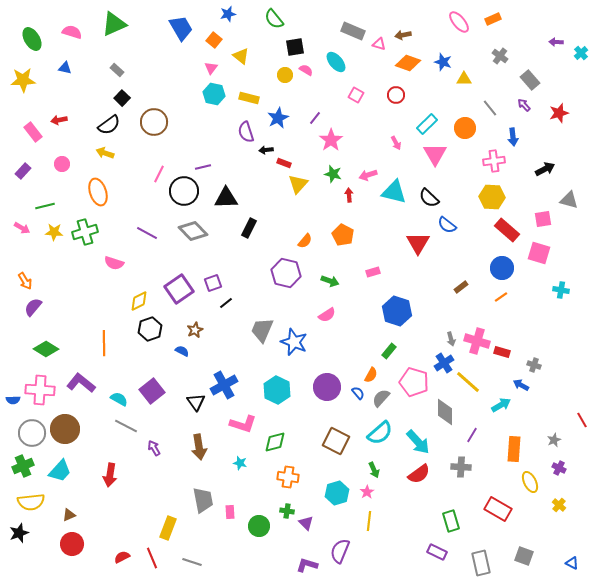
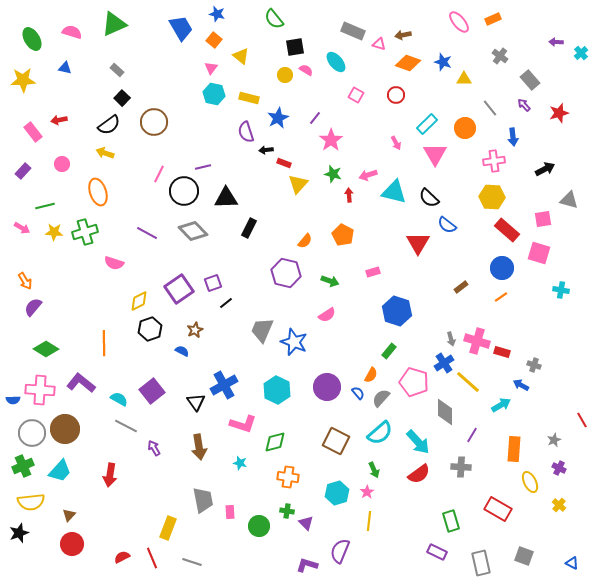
blue star at (228, 14): moved 11 px left; rotated 28 degrees clockwise
brown triangle at (69, 515): rotated 24 degrees counterclockwise
